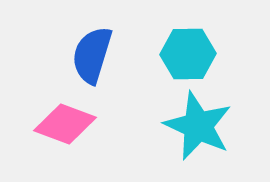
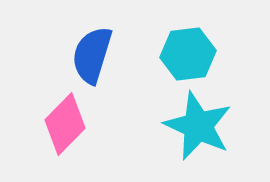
cyan hexagon: rotated 6 degrees counterclockwise
pink diamond: rotated 66 degrees counterclockwise
